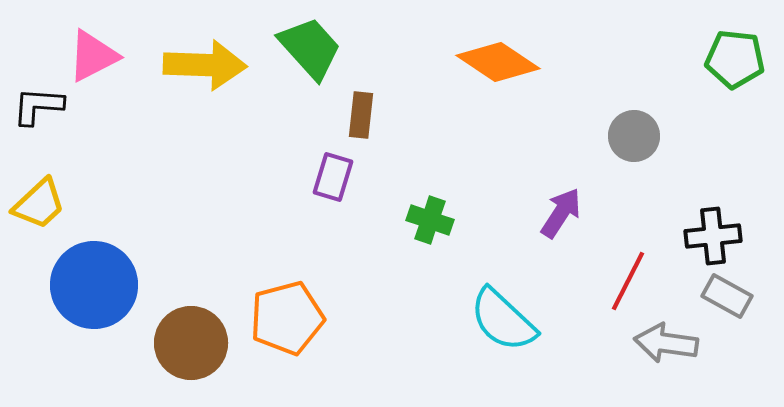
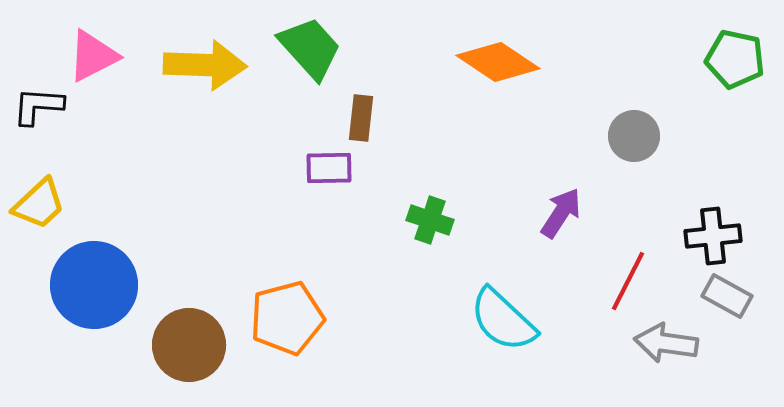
green pentagon: rotated 6 degrees clockwise
brown rectangle: moved 3 px down
purple rectangle: moved 4 px left, 9 px up; rotated 72 degrees clockwise
brown circle: moved 2 px left, 2 px down
